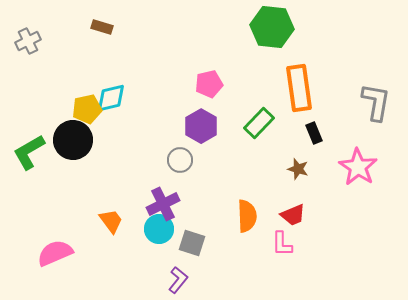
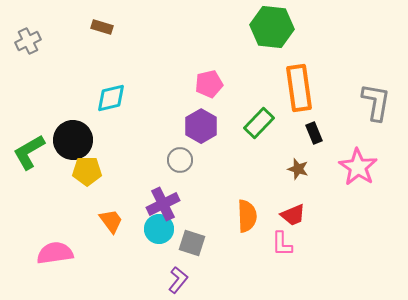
yellow pentagon: moved 62 px down; rotated 12 degrees clockwise
pink semicircle: rotated 15 degrees clockwise
